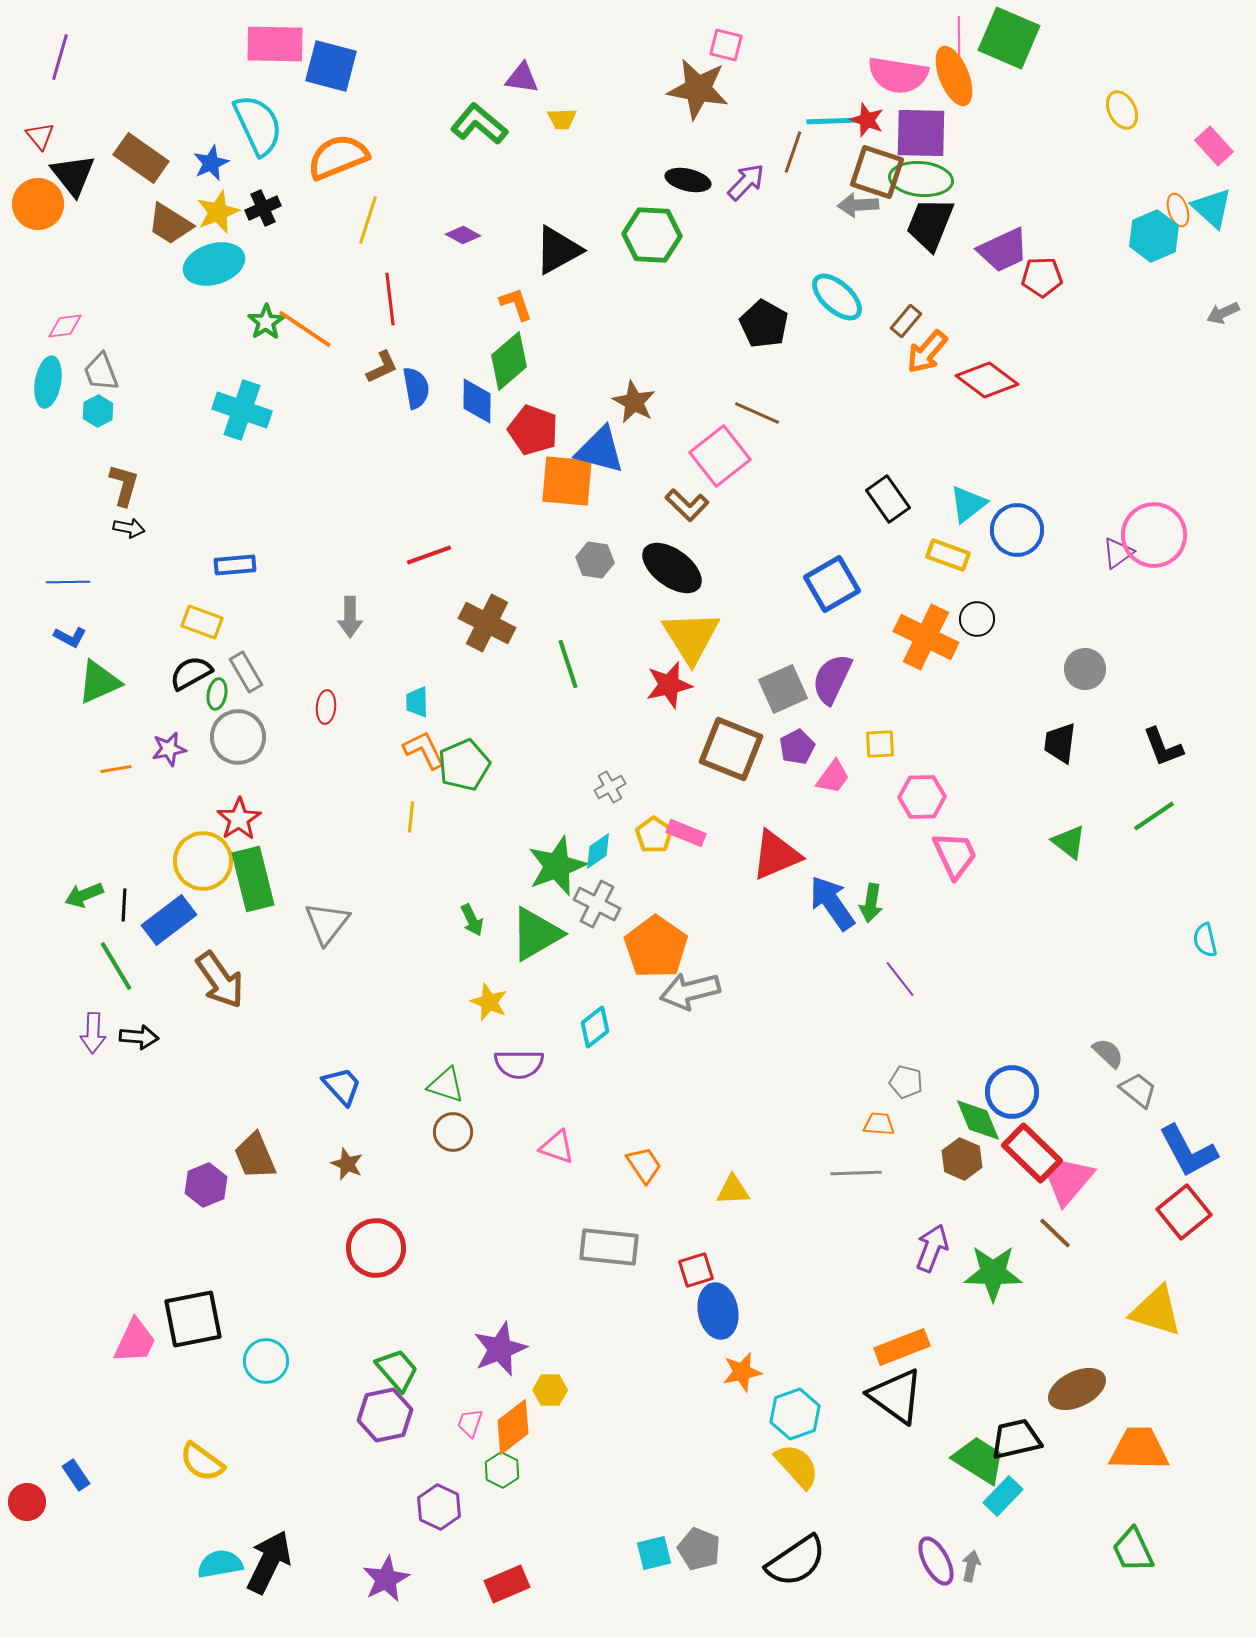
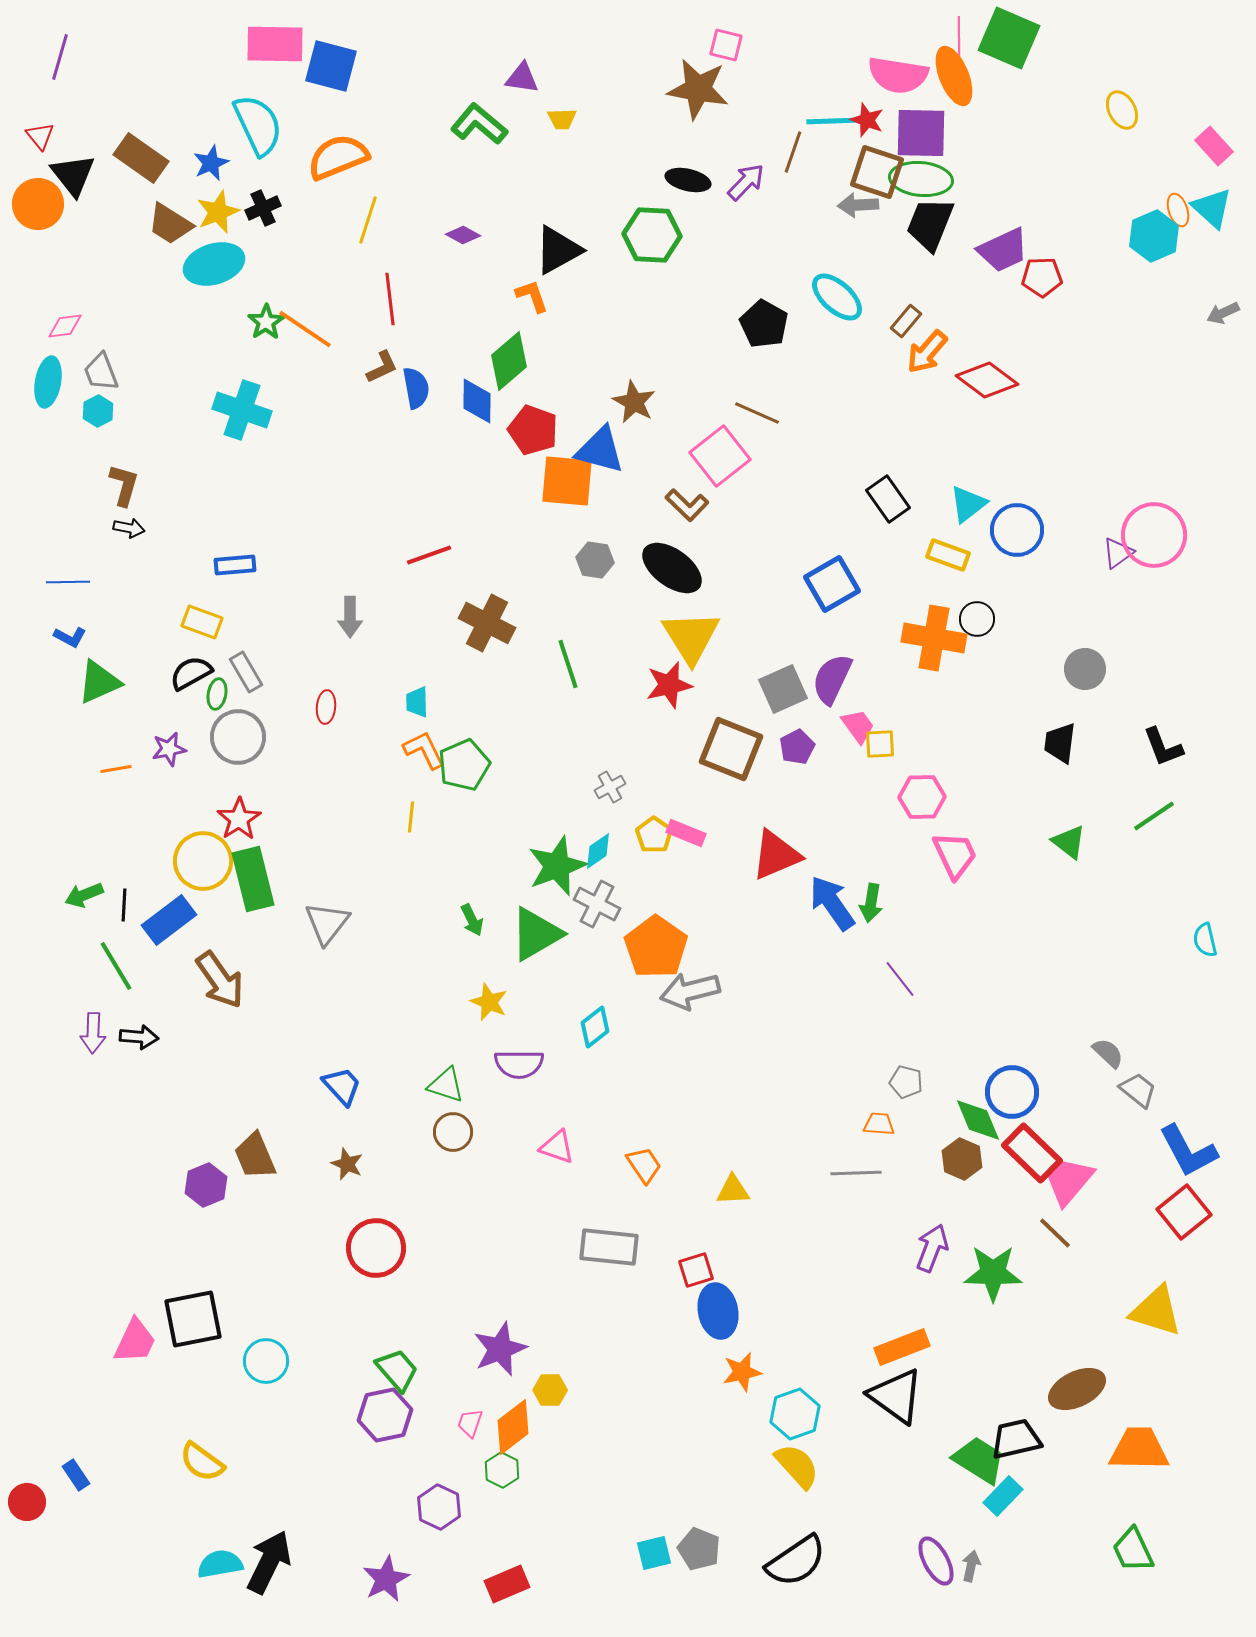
orange L-shape at (516, 304): moved 16 px right, 8 px up
orange cross at (926, 637): moved 8 px right, 1 px down; rotated 16 degrees counterclockwise
pink trapezoid at (833, 777): moved 25 px right, 51 px up; rotated 72 degrees counterclockwise
